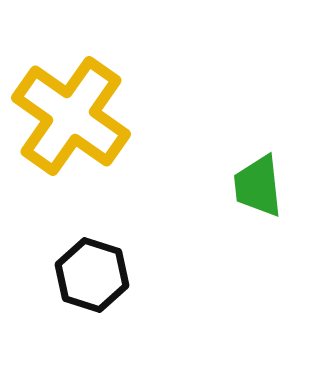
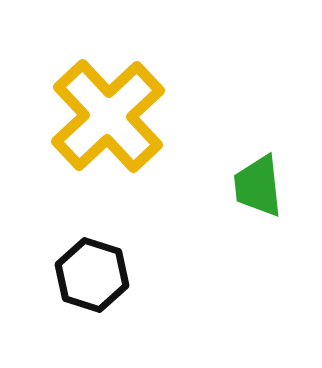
yellow cross: moved 37 px right; rotated 12 degrees clockwise
